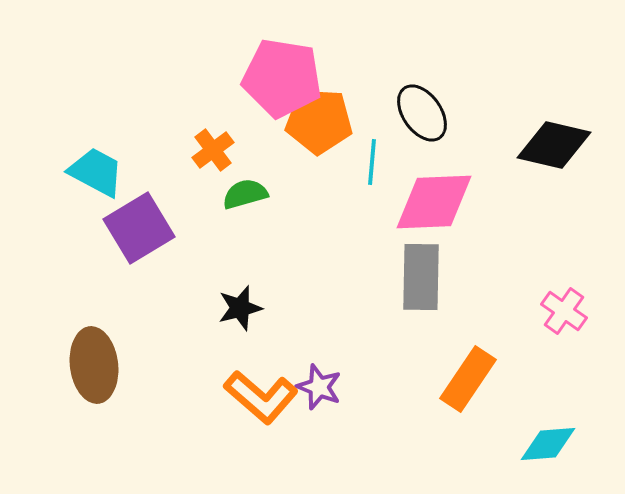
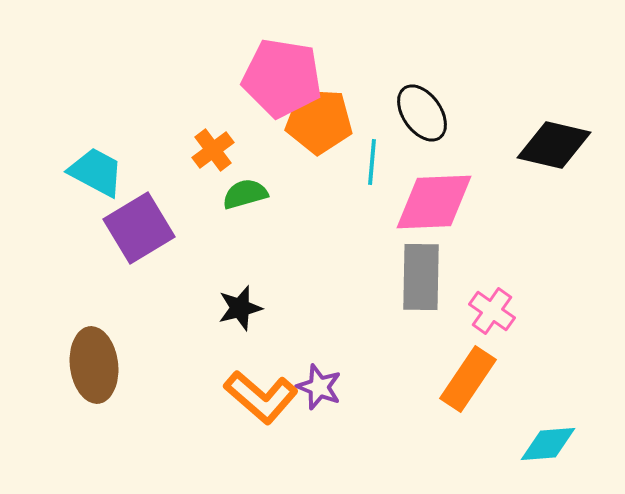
pink cross: moved 72 px left
